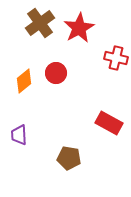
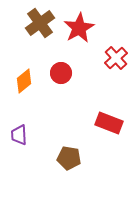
red cross: rotated 35 degrees clockwise
red circle: moved 5 px right
red rectangle: rotated 8 degrees counterclockwise
